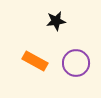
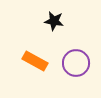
black star: moved 2 px left; rotated 18 degrees clockwise
